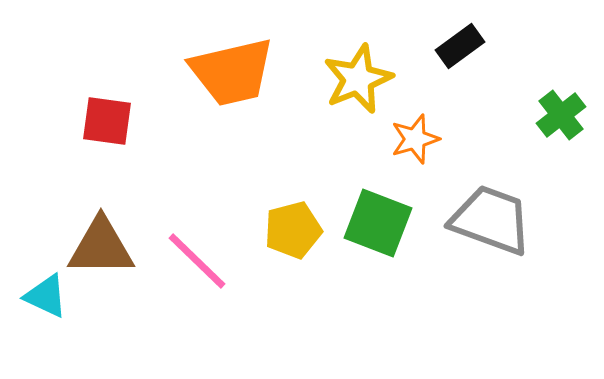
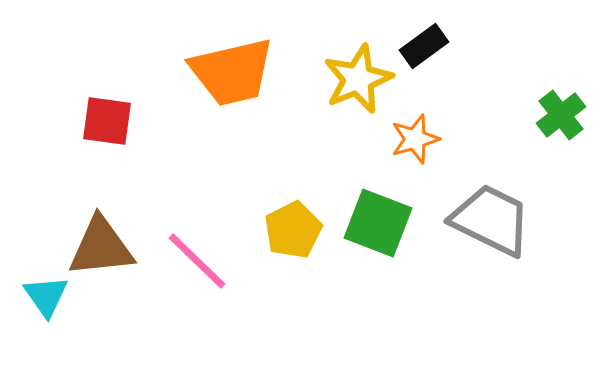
black rectangle: moved 36 px left
gray trapezoid: rotated 6 degrees clockwise
yellow pentagon: rotated 12 degrees counterclockwise
brown triangle: rotated 6 degrees counterclockwise
cyan triangle: rotated 30 degrees clockwise
